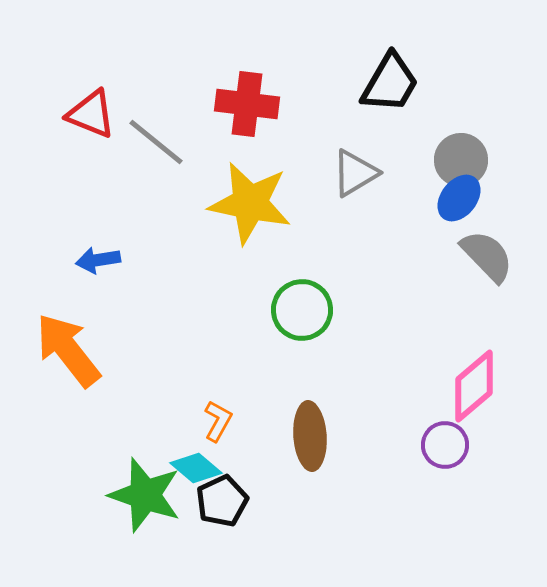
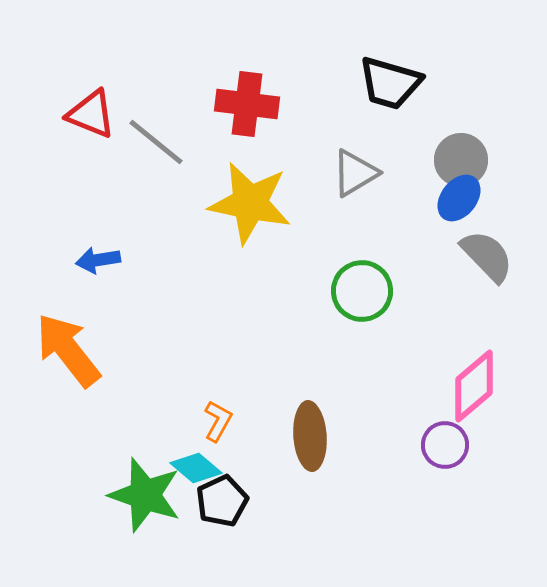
black trapezoid: rotated 76 degrees clockwise
green circle: moved 60 px right, 19 px up
